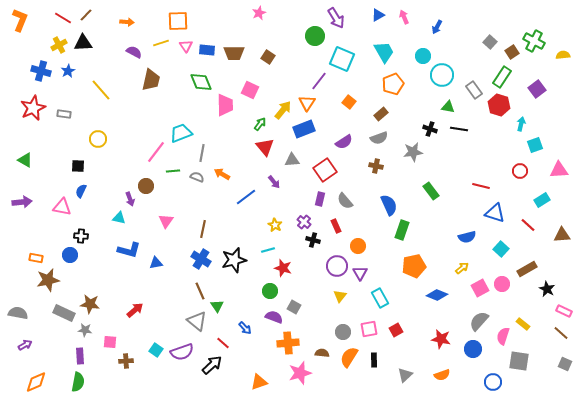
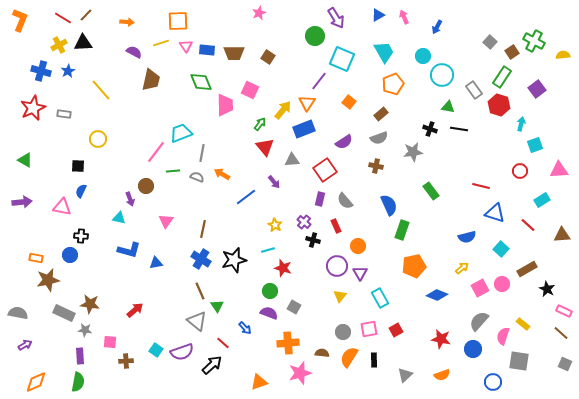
purple semicircle at (274, 317): moved 5 px left, 4 px up
